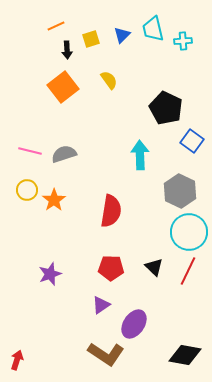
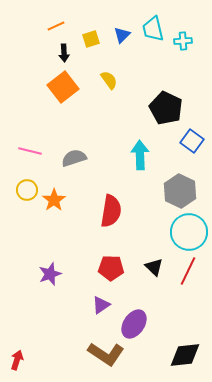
black arrow: moved 3 px left, 3 px down
gray semicircle: moved 10 px right, 4 px down
black diamond: rotated 16 degrees counterclockwise
